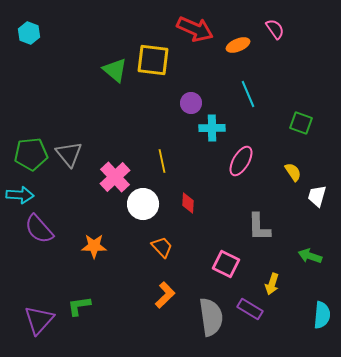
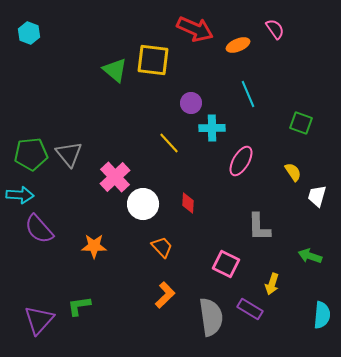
yellow line: moved 7 px right, 18 px up; rotated 30 degrees counterclockwise
